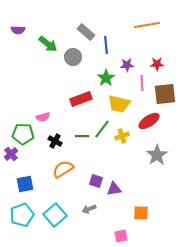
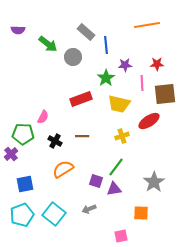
purple star: moved 2 px left
pink semicircle: rotated 48 degrees counterclockwise
green line: moved 14 px right, 38 px down
gray star: moved 3 px left, 27 px down
cyan square: moved 1 px left, 1 px up; rotated 10 degrees counterclockwise
